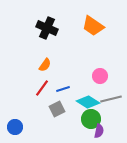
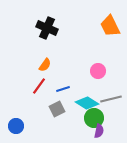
orange trapezoid: moved 17 px right; rotated 30 degrees clockwise
pink circle: moved 2 px left, 5 px up
red line: moved 3 px left, 2 px up
cyan diamond: moved 1 px left, 1 px down
green circle: moved 3 px right, 1 px up
blue circle: moved 1 px right, 1 px up
